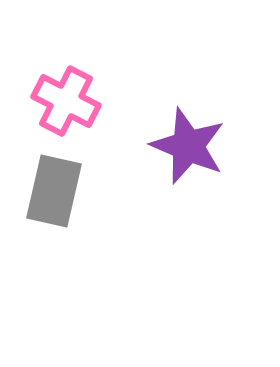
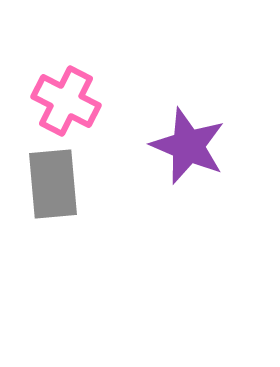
gray rectangle: moved 1 px left, 7 px up; rotated 18 degrees counterclockwise
